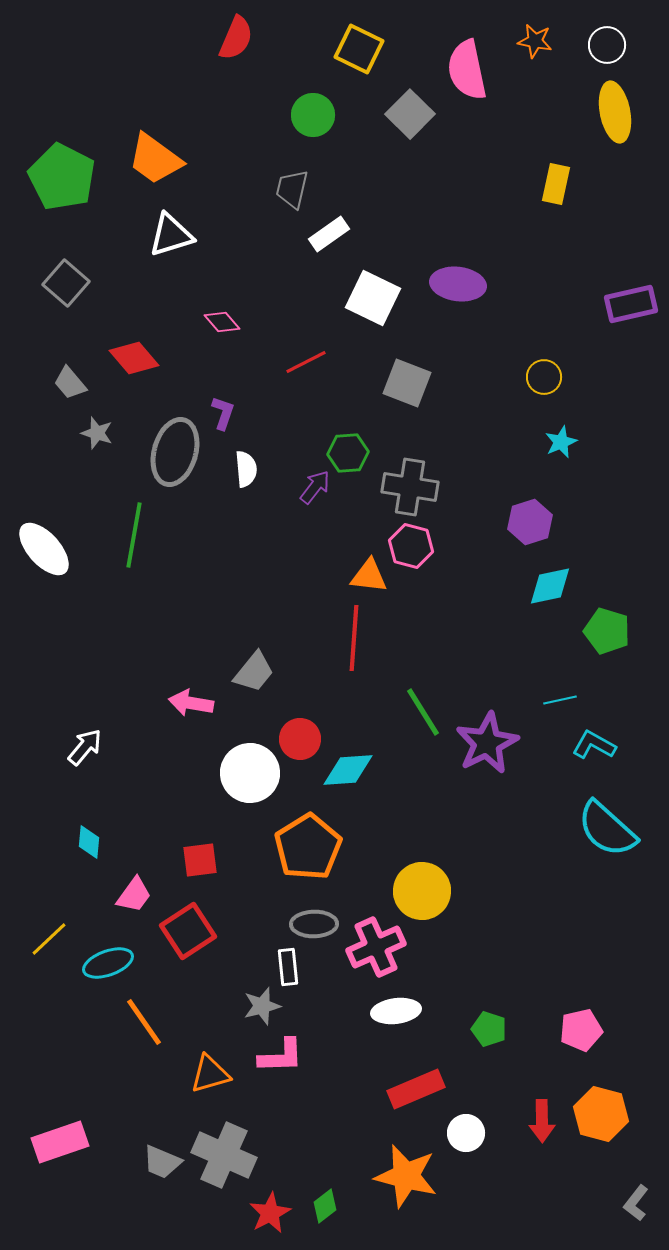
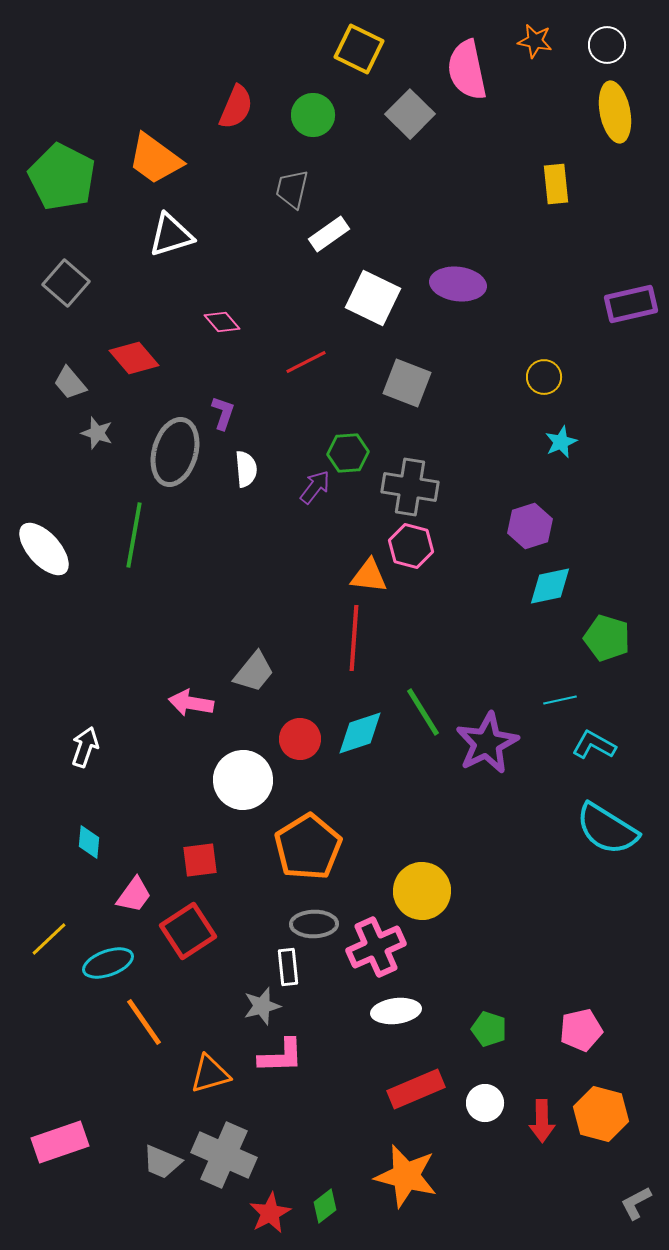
red semicircle at (236, 38): moved 69 px down
yellow rectangle at (556, 184): rotated 18 degrees counterclockwise
purple hexagon at (530, 522): moved 4 px down
green pentagon at (607, 631): moved 7 px down
white arrow at (85, 747): rotated 21 degrees counterclockwise
cyan diamond at (348, 770): moved 12 px right, 37 px up; rotated 14 degrees counterclockwise
white circle at (250, 773): moved 7 px left, 7 px down
cyan semicircle at (607, 829): rotated 10 degrees counterclockwise
white circle at (466, 1133): moved 19 px right, 30 px up
gray L-shape at (636, 1203): rotated 24 degrees clockwise
